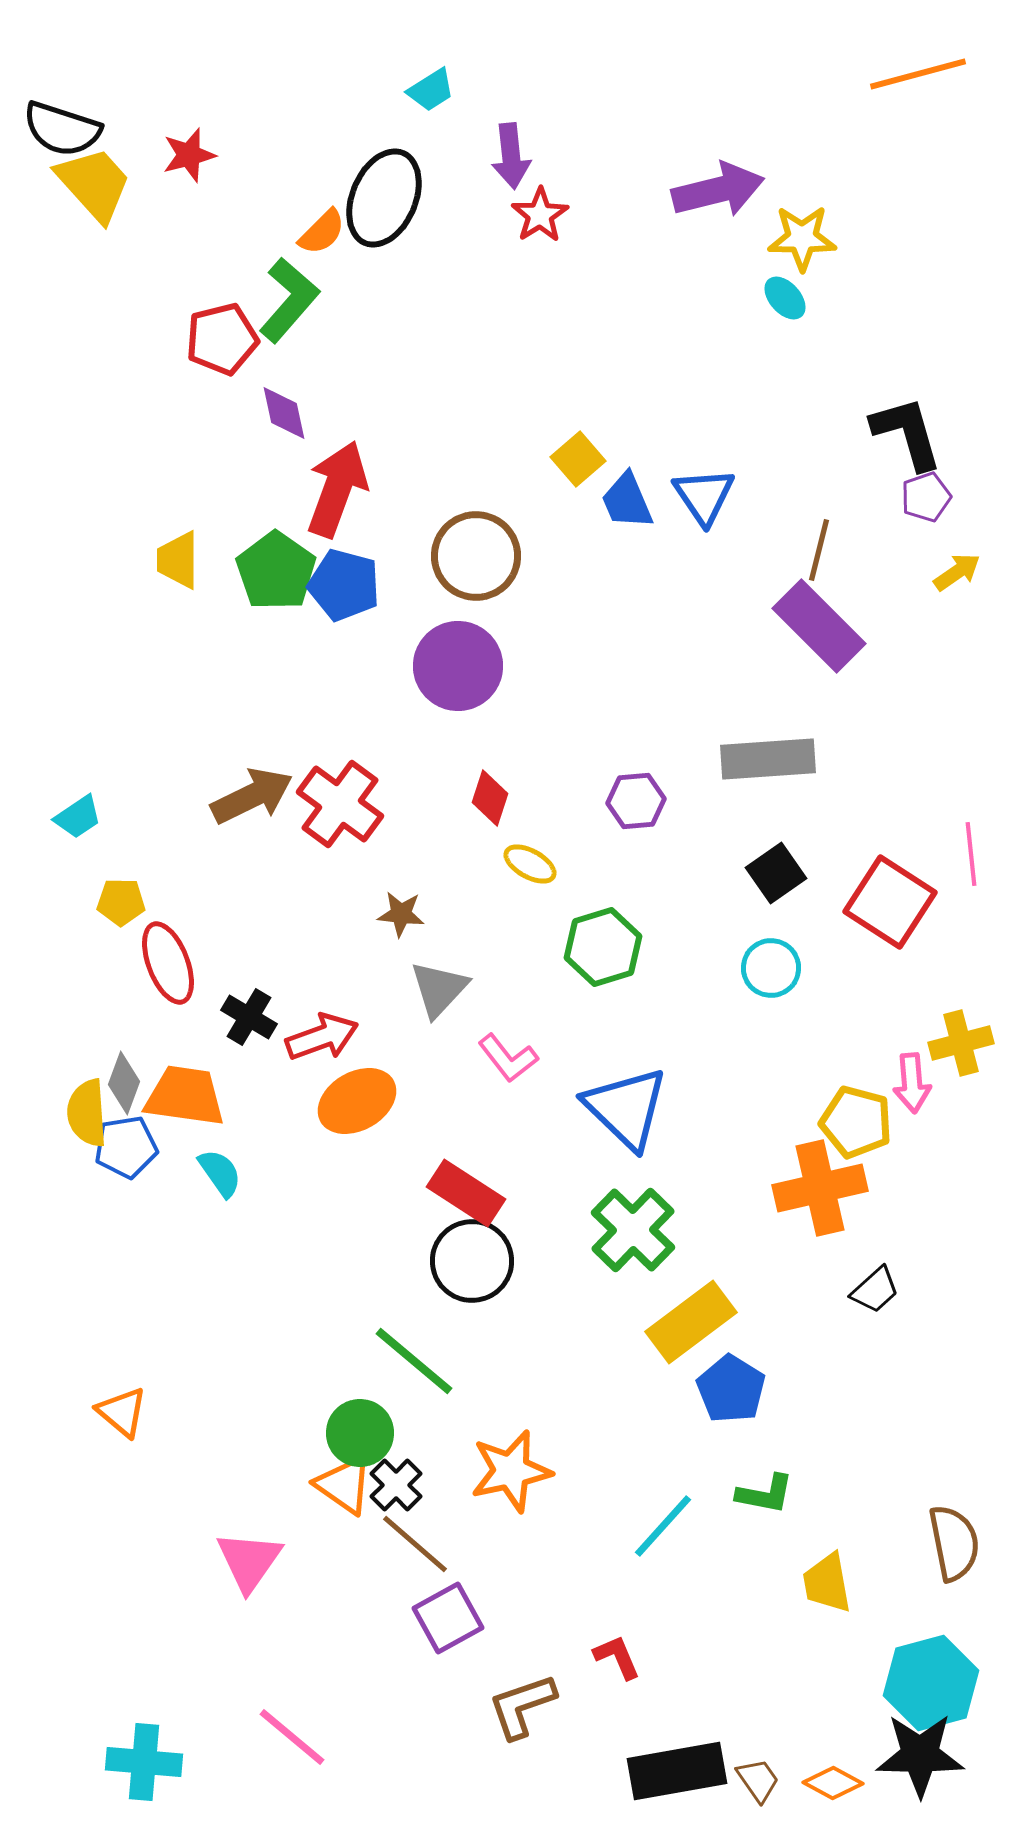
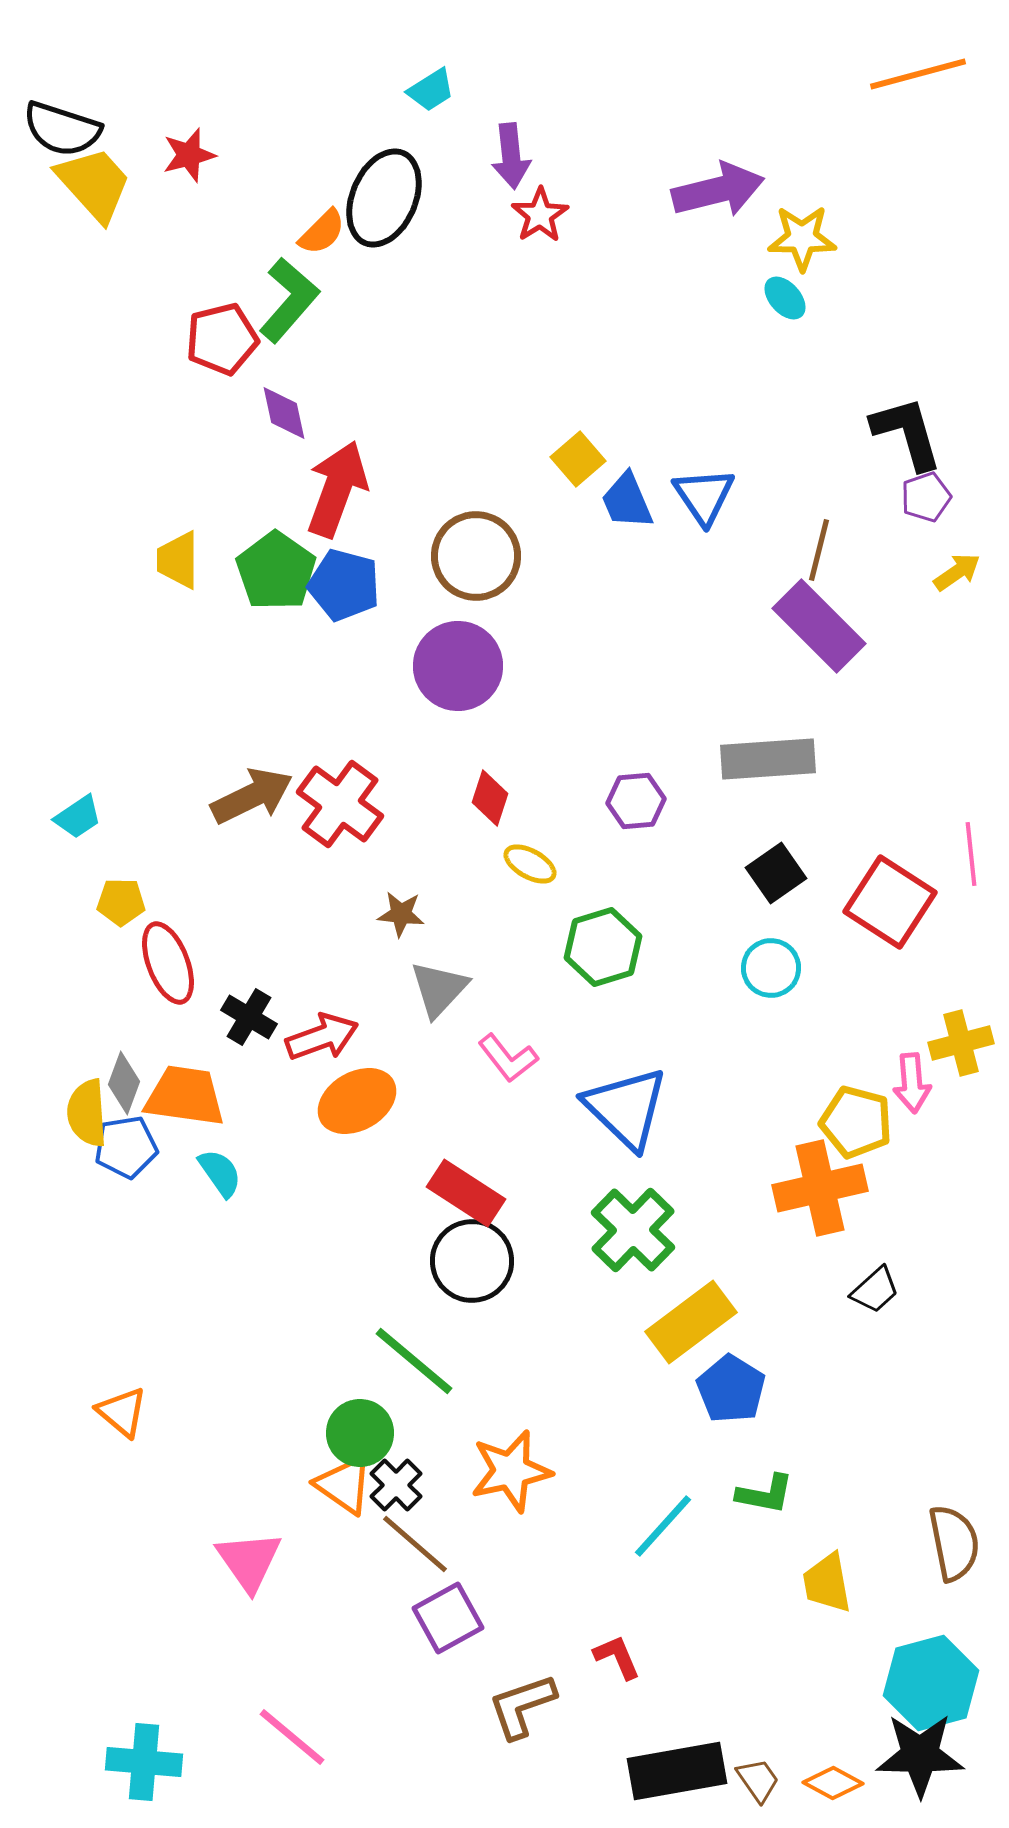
pink triangle at (249, 1561): rotated 10 degrees counterclockwise
